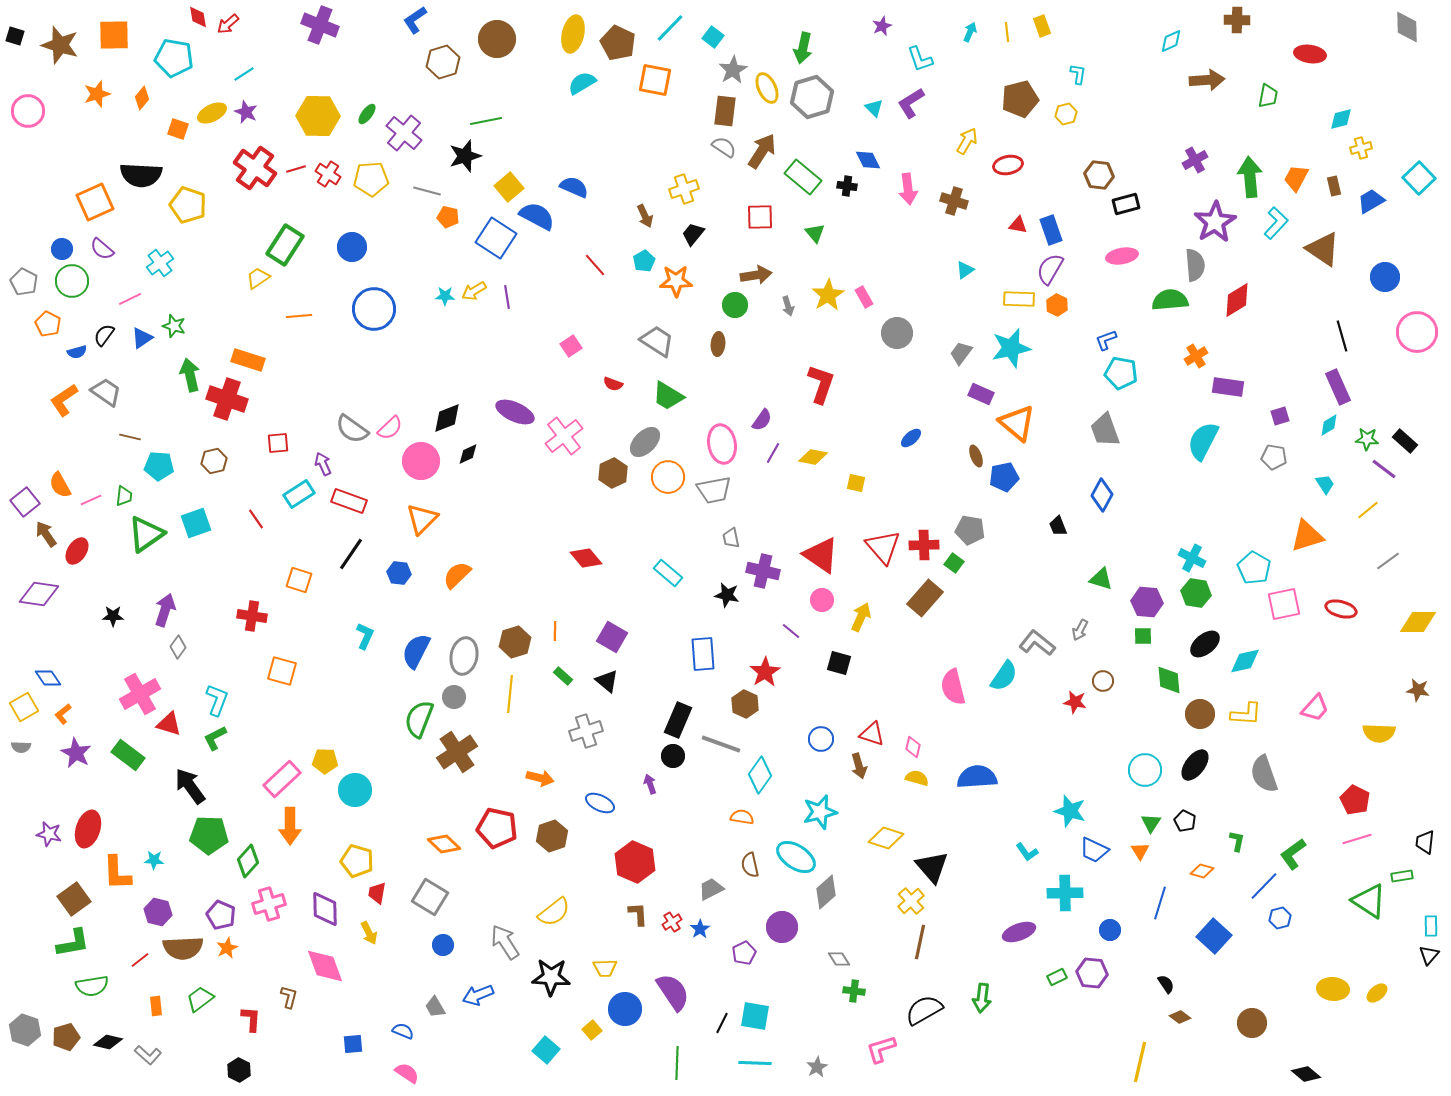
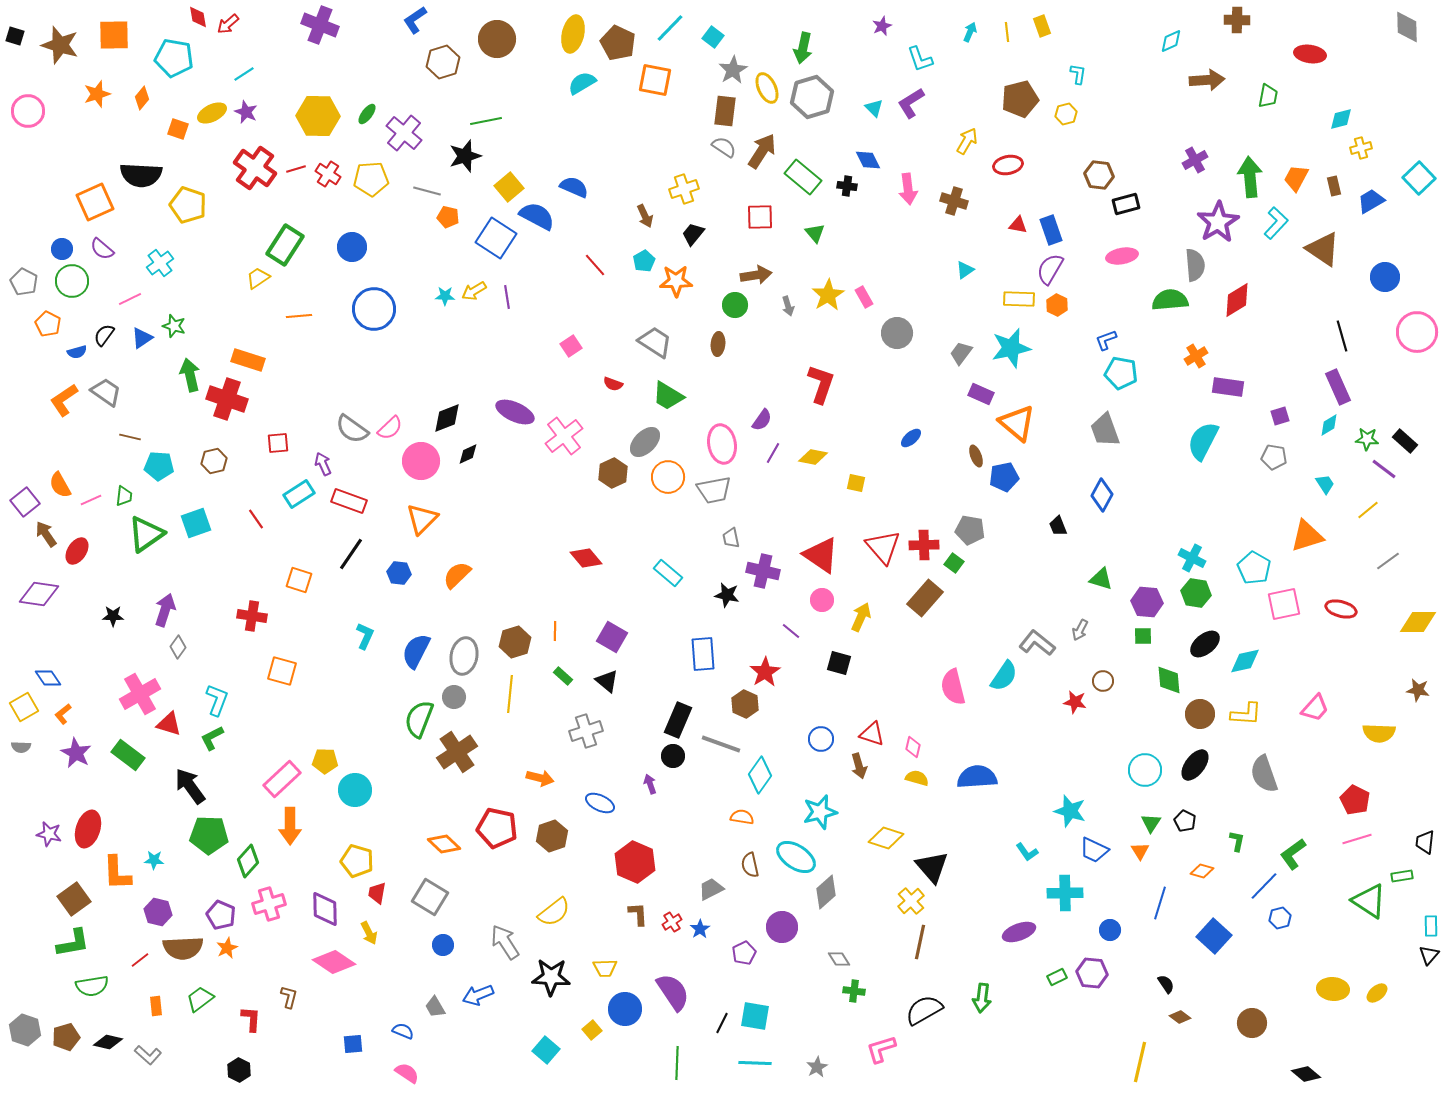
purple star at (1215, 222): moved 3 px right
gray trapezoid at (657, 341): moved 2 px left, 1 px down
green L-shape at (215, 738): moved 3 px left
pink diamond at (325, 966): moved 9 px right, 4 px up; rotated 36 degrees counterclockwise
